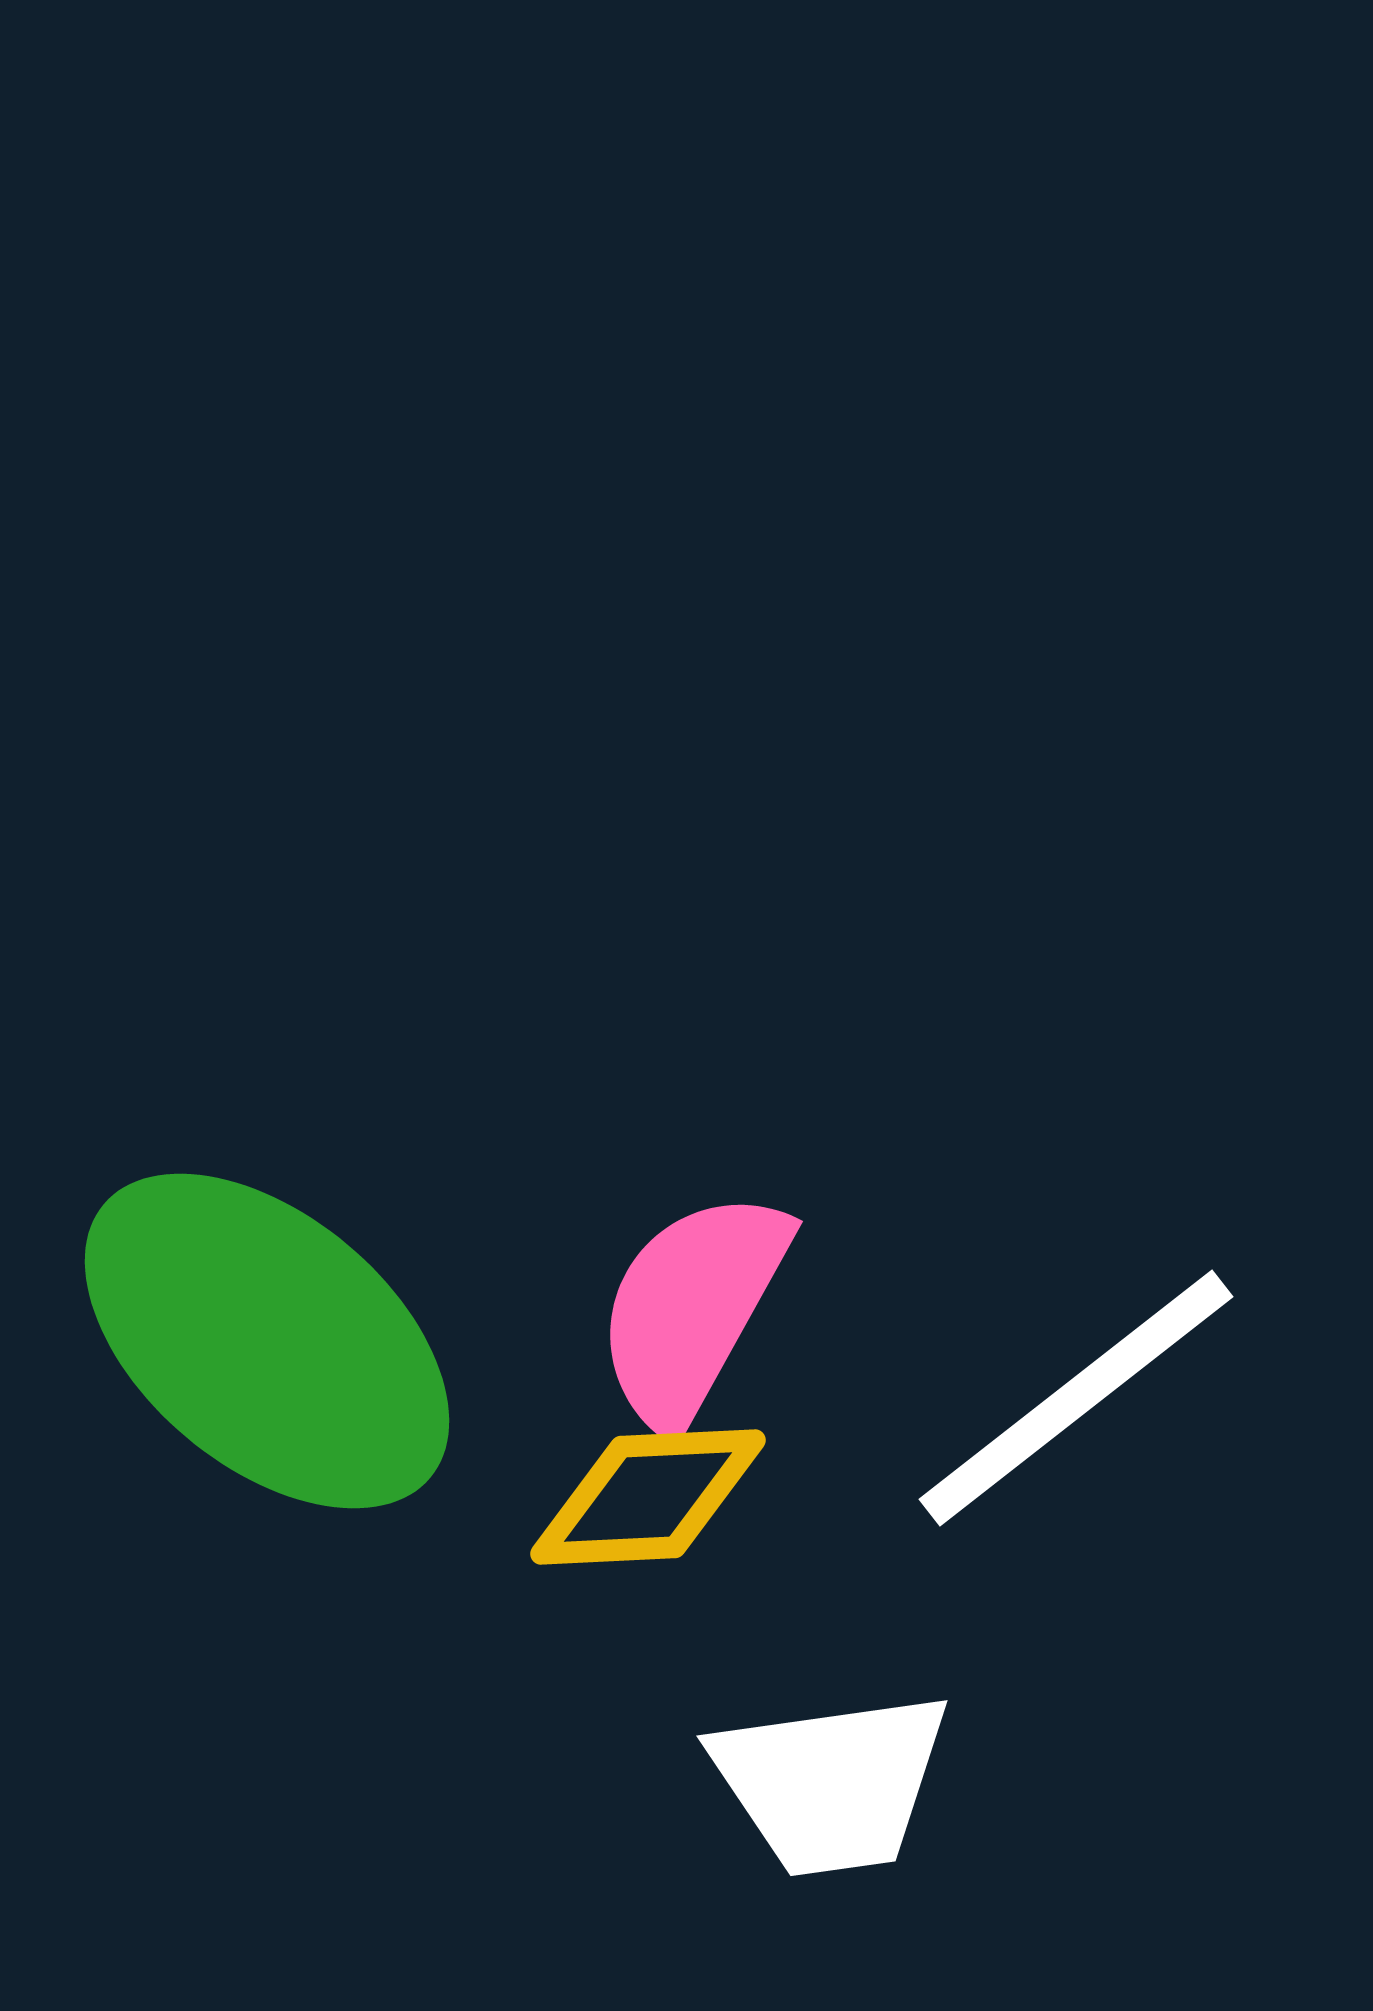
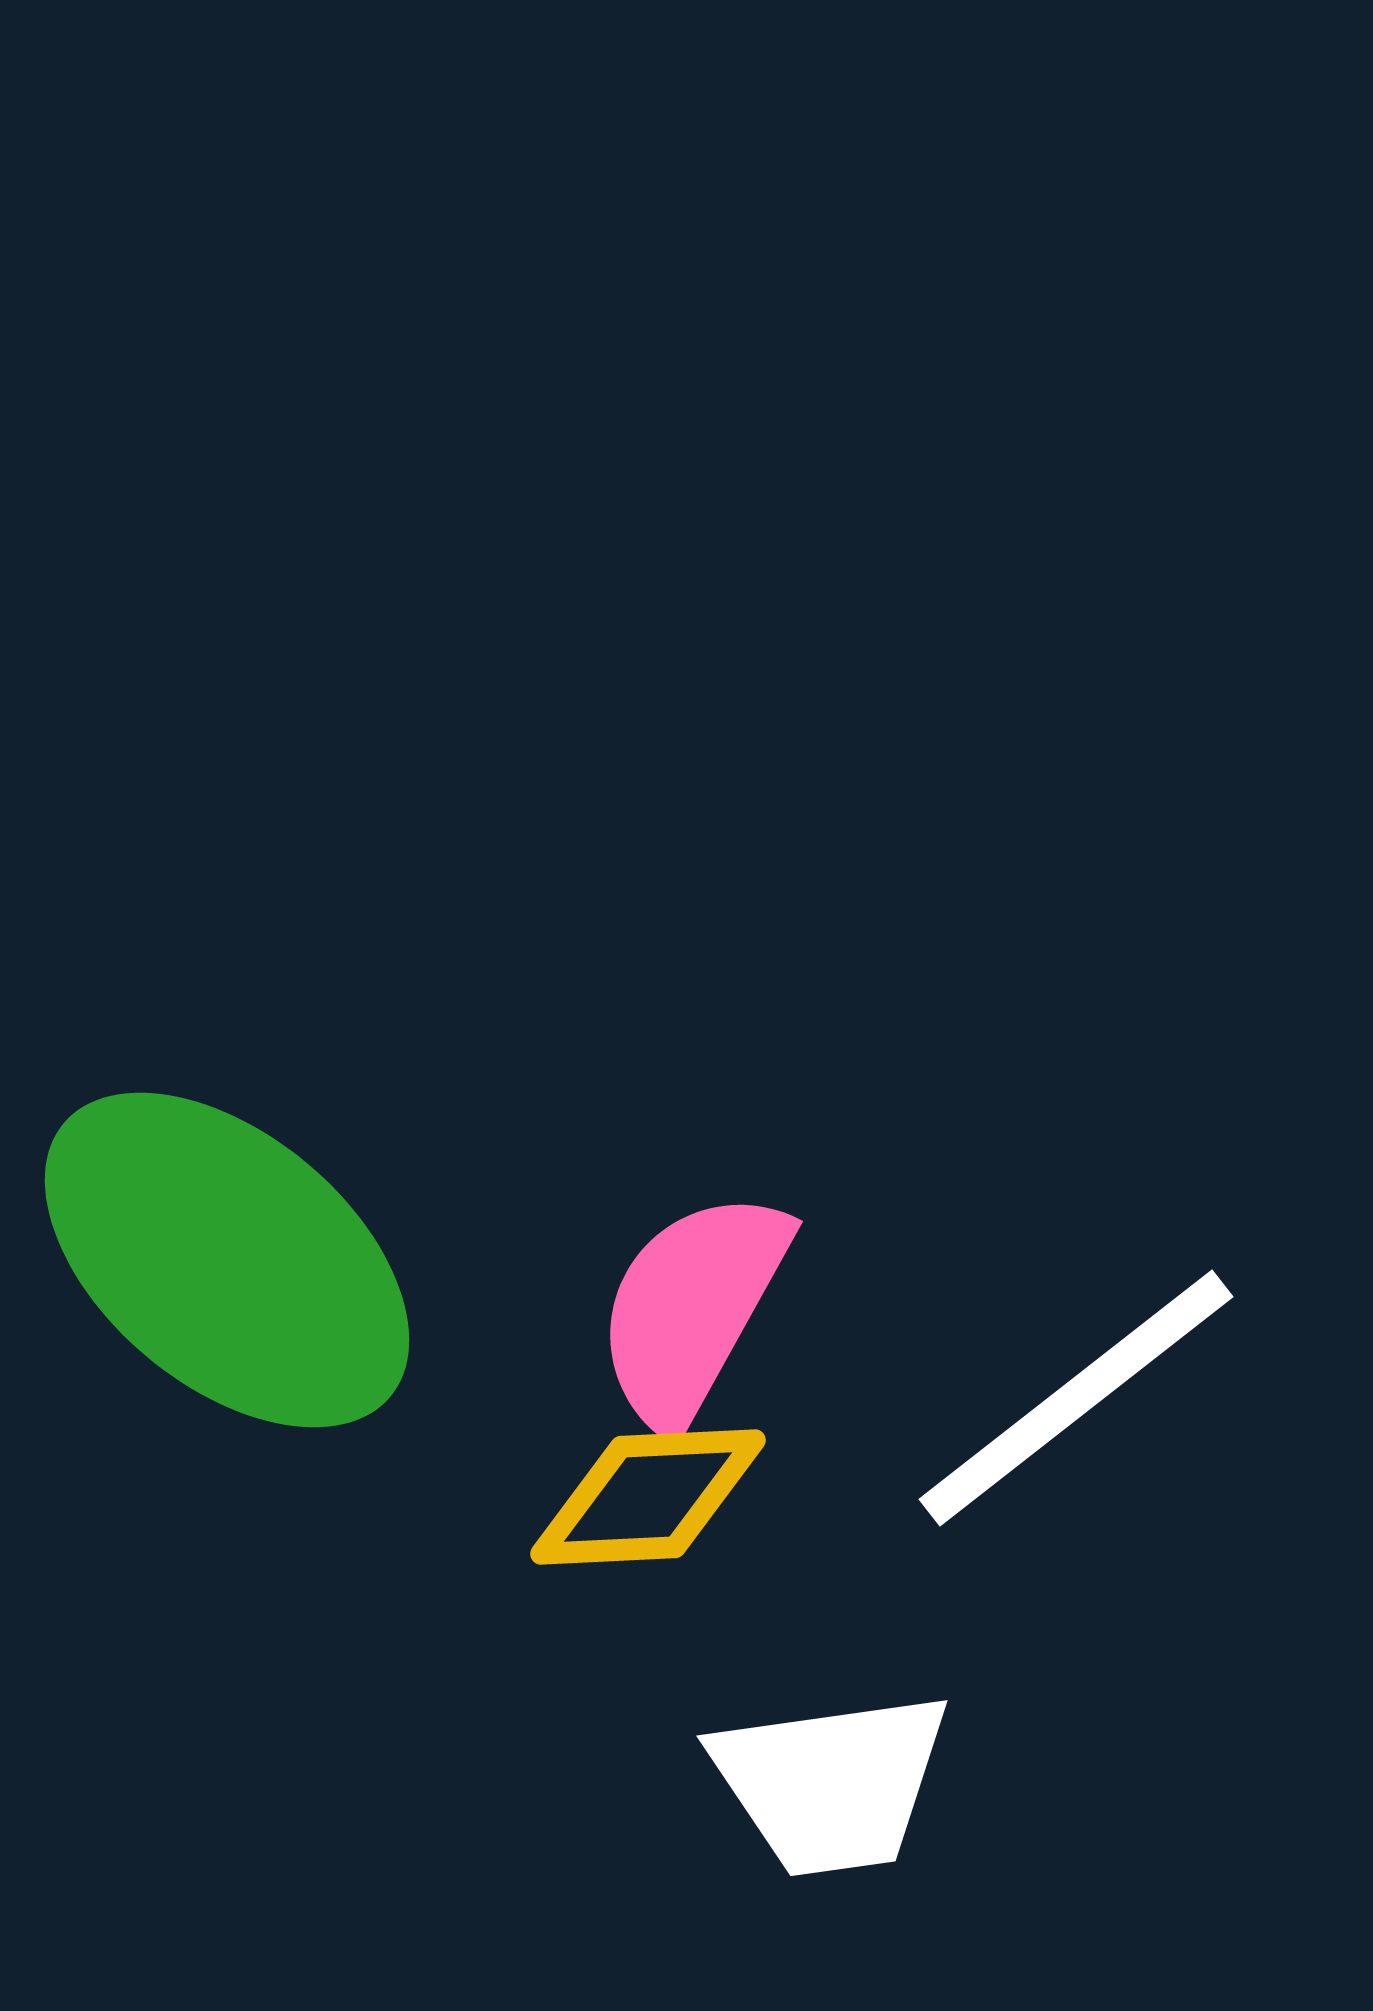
green ellipse: moved 40 px left, 81 px up
